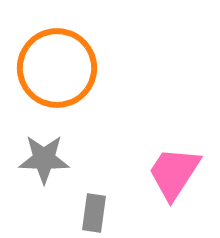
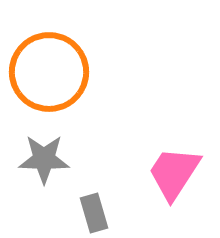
orange circle: moved 8 px left, 4 px down
gray rectangle: rotated 24 degrees counterclockwise
